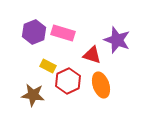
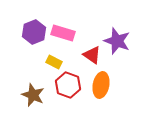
purple star: moved 1 px down
red triangle: rotated 18 degrees clockwise
yellow rectangle: moved 6 px right, 4 px up
red hexagon: moved 4 px down; rotated 15 degrees counterclockwise
orange ellipse: rotated 30 degrees clockwise
brown star: rotated 15 degrees clockwise
